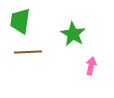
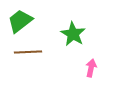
green trapezoid: rotated 44 degrees clockwise
pink arrow: moved 2 px down
